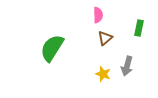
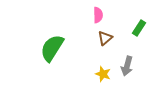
green rectangle: rotated 21 degrees clockwise
